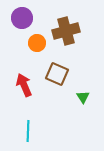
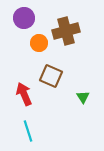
purple circle: moved 2 px right
orange circle: moved 2 px right
brown square: moved 6 px left, 2 px down
red arrow: moved 9 px down
cyan line: rotated 20 degrees counterclockwise
